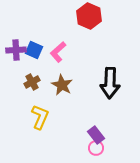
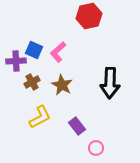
red hexagon: rotated 25 degrees clockwise
purple cross: moved 11 px down
yellow L-shape: rotated 40 degrees clockwise
purple rectangle: moved 19 px left, 9 px up
